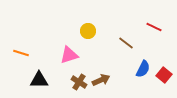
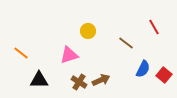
red line: rotated 35 degrees clockwise
orange line: rotated 21 degrees clockwise
